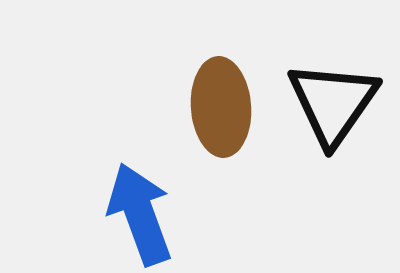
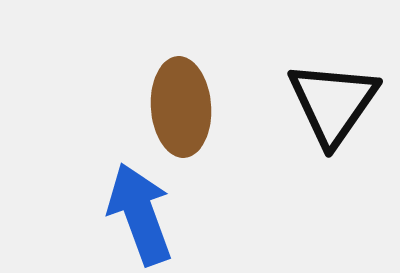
brown ellipse: moved 40 px left
